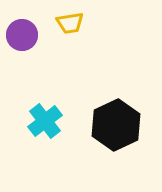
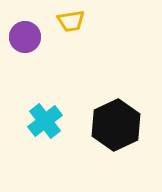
yellow trapezoid: moved 1 px right, 2 px up
purple circle: moved 3 px right, 2 px down
